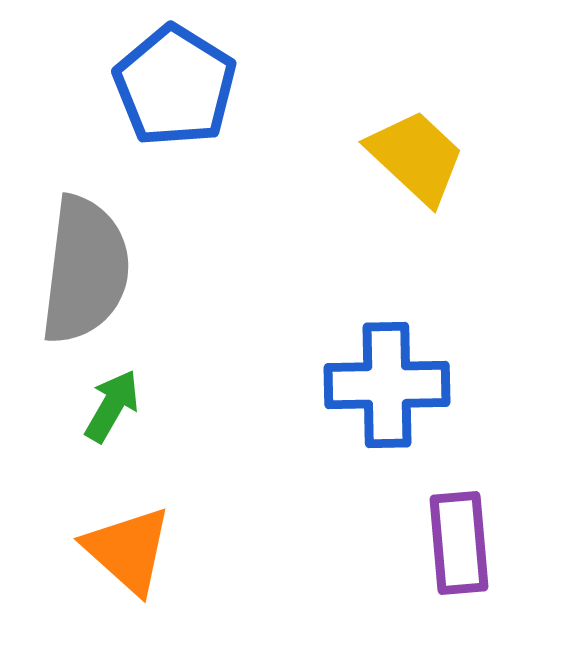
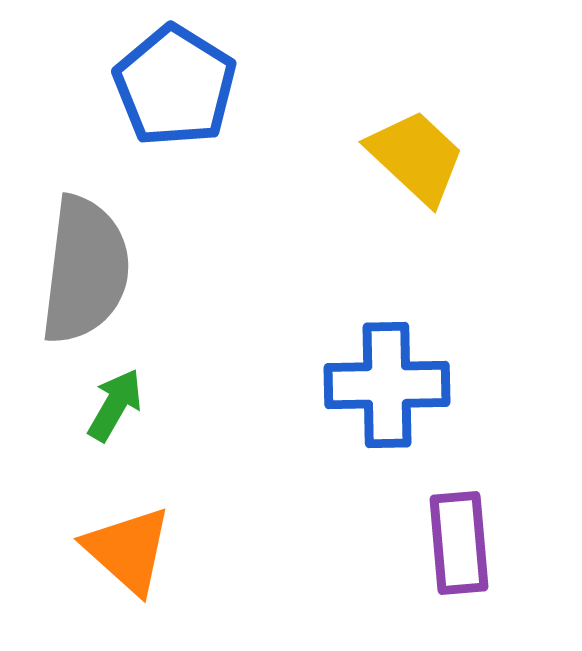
green arrow: moved 3 px right, 1 px up
